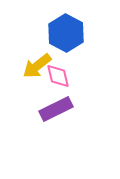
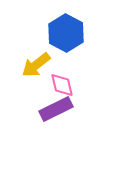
yellow arrow: moved 1 px left, 1 px up
pink diamond: moved 4 px right, 9 px down
